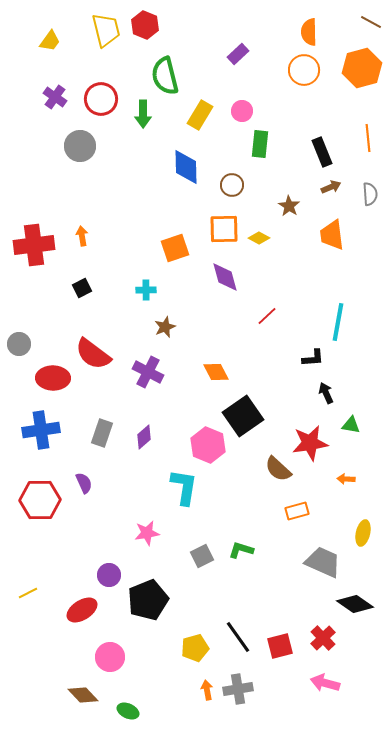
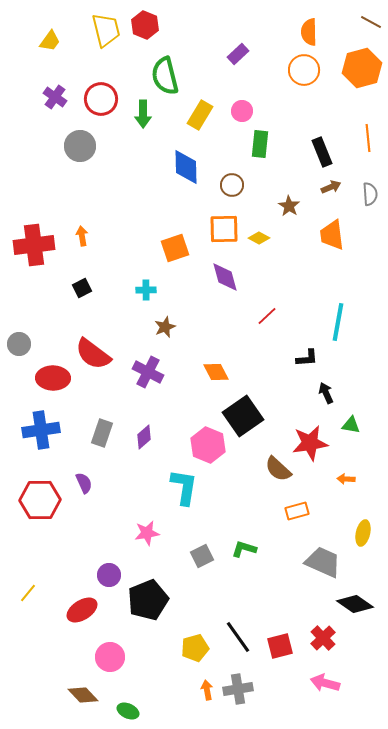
black L-shape at (313, 358): moved 6 px left
green L-shape at (241, 550): moved 3 px right, 1 px up
yellow line at (28, 593): rotated 24 degrees counterclockwise
